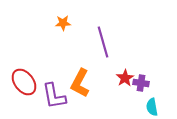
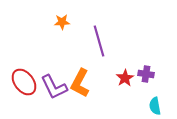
orange star: moved 1 px left, 1 px up
purple line: moved 4 px left, 1 px up
purple cross: moved 5 px right, 9 px up
purple L-shape: moved 9 px up; rotated 16 degrees counterclockwise
cyan semicircle: moved 3 px right, 1 px up
